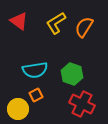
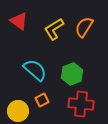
yellow L-shape: moved 2 px left, 6 px down
cyan semicircle: rotated 130 degrees counterclockwise
green hexagon: rotated 20 degrees clockwise
orange square: moved 6 px right, 5 px down
red cross: moved 1 px left; rotated 20 degrees counterclockwise
yellow circle: moved 2 px down
